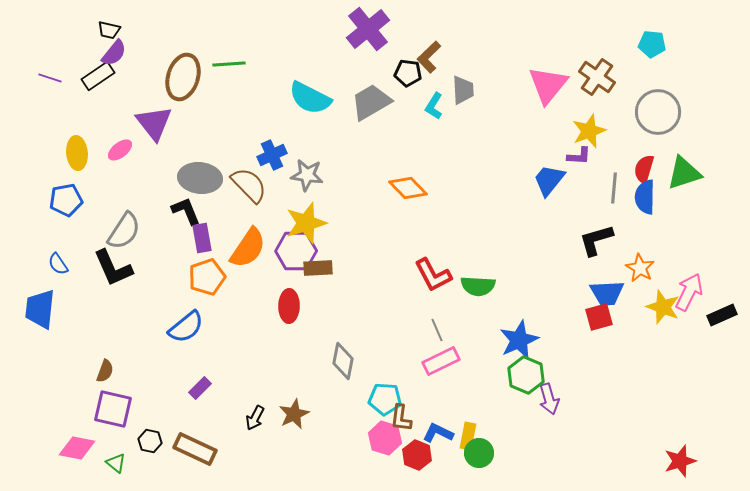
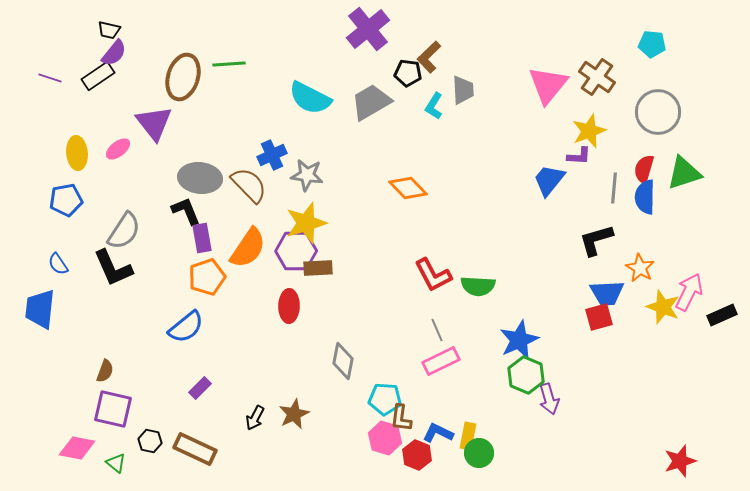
pink ellipse at (120, 150): moved 2 px left, 1 px up
